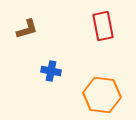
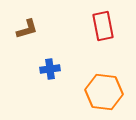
blue cross: moved 1 px left, 2 px up; rotated 18 degrees counterclockwise
orange hexagon: moved 2 px right, 3 px up
